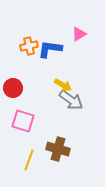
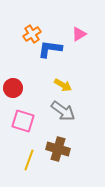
orange cross: moved 3 px right, 12 px up; rotated 18 degrees counterclockwise
gray arrow: moved 8 px left, 11 px down
